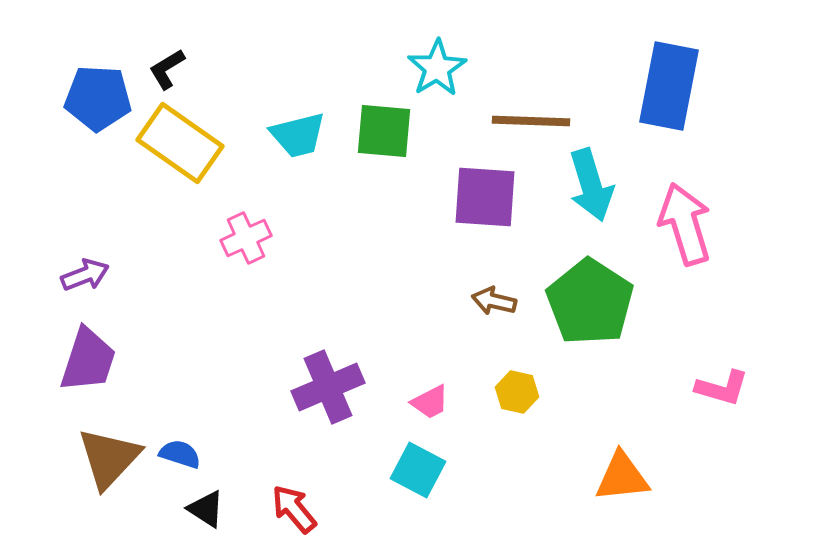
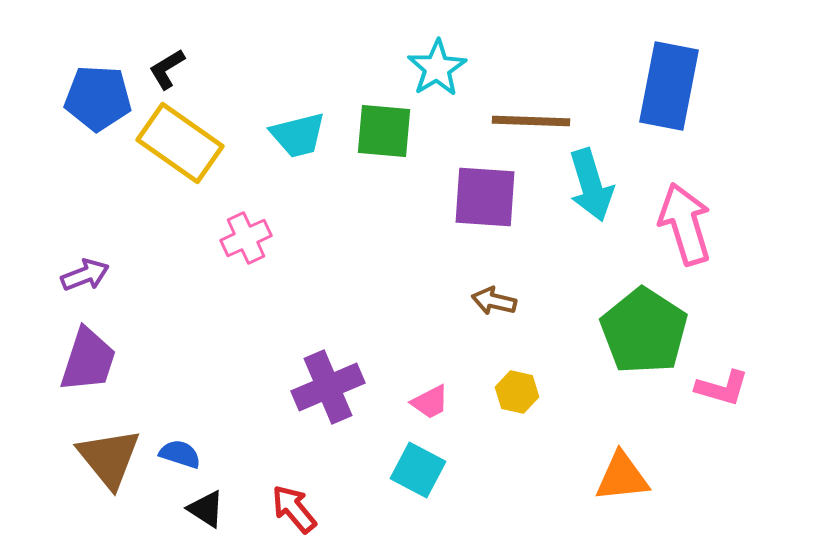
green pentagon: moved 54 px right, 29 px down
brown triangle: rotated 22 degrees counterclockwise
